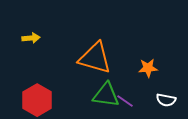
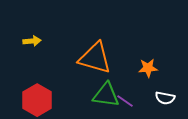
yellow arrow: moved 1 px right, 3 px down
white semicircle: moved 1 px left, 2 px up
